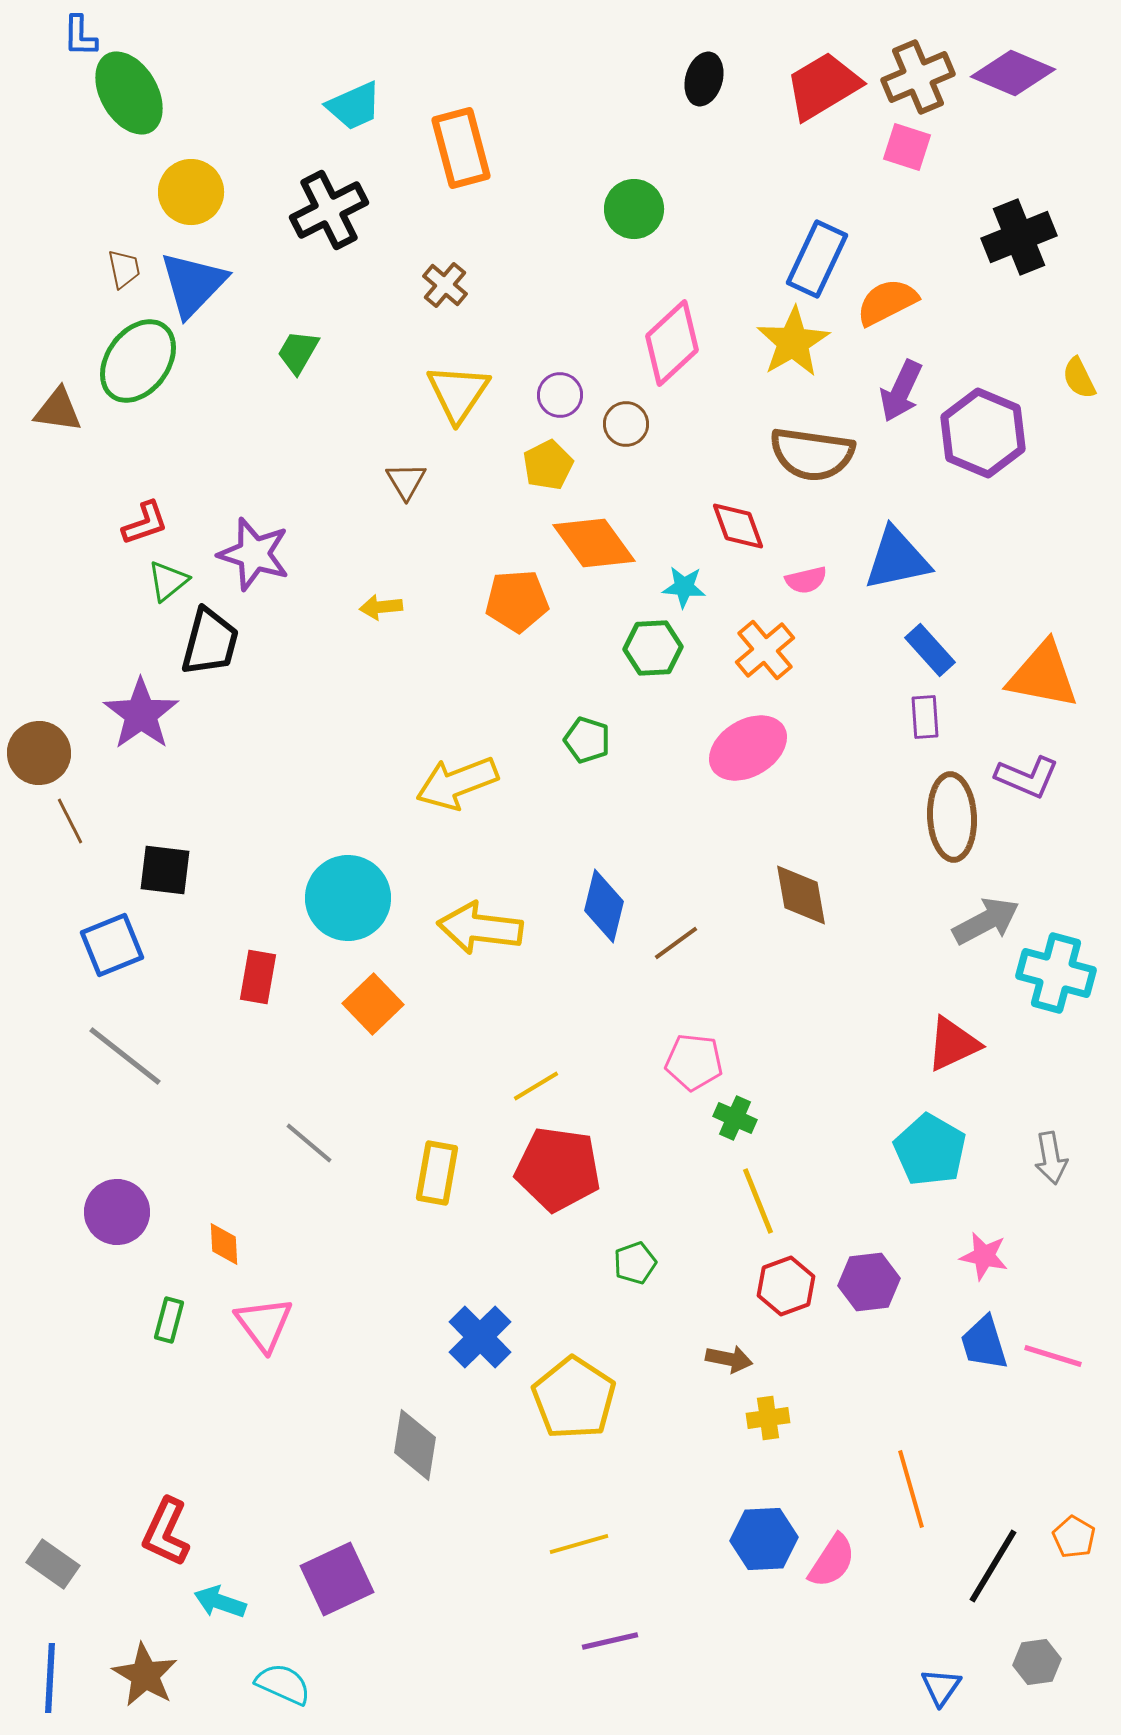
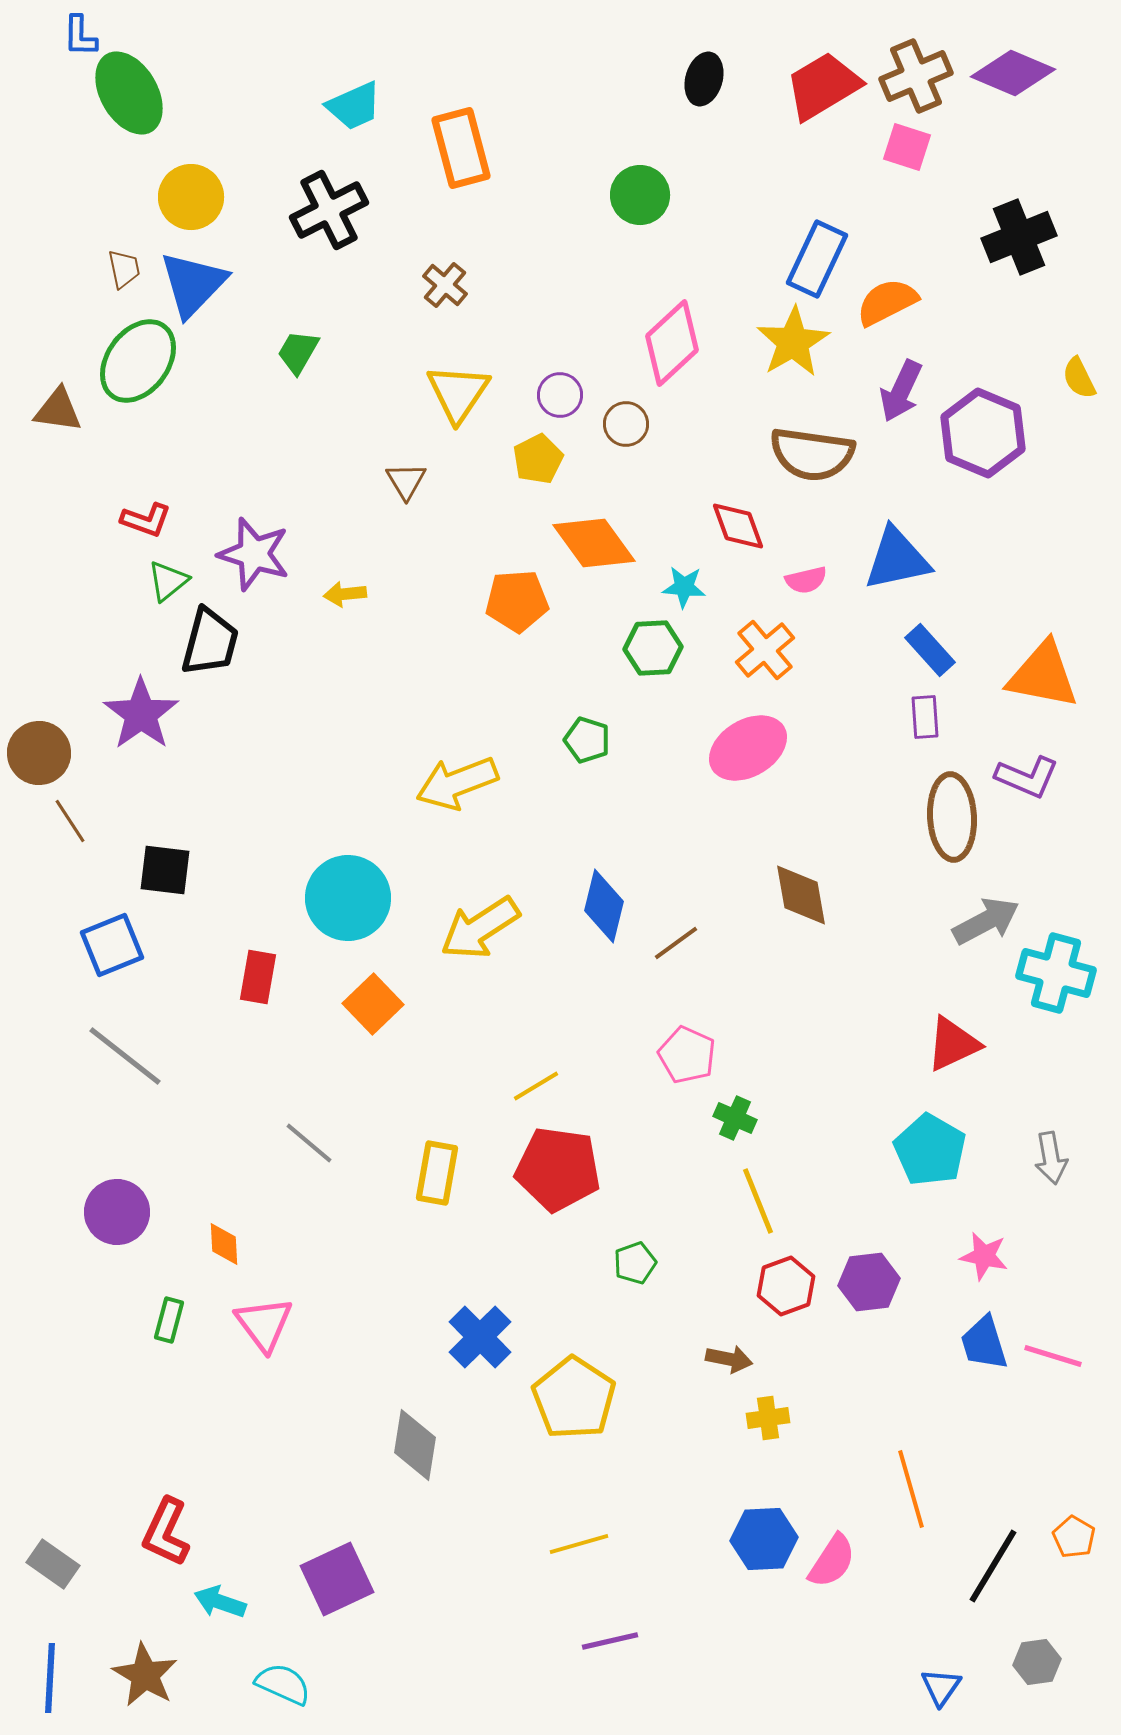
brown cross at (918, 77): moved 2 px left, 1 px up
yellow circle at (191, 192): moved 5 px down
green circle at (634, 209): moved 6 px right, 14 px up
yellow pentagon at (548, 465): moved 10 px left, 6 px up
red L-shape at (145, 523): moved 1 px right, 3 px up; rotated 39 degrees clockwise
yellow arrow at (381, 607): moved 36 px left, 13 px up
brown line at (70, 821): rotated 6 degrees counterclockwise
yellow arrow at (480, 928): rotated 40 degrees counterclockwise
pink pentagon at (694, 1062): moved 7 px left, 7 px up; rotated 18 degrees clockwise
